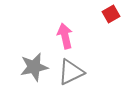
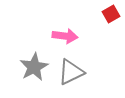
pink arrow: rotated 110 degrees clockwise
gray star: rotated 16 degrees counterclockwise
